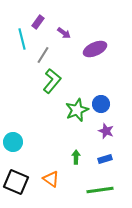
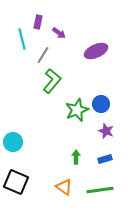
purple rectangle: rotated 24 degrees counterclockwise
purple arrow: moved 5 px left
purple ellipse: moved 1 px right, 2 px down
orange triangle: moved 13 px right, 8 px down
